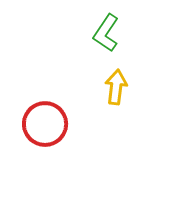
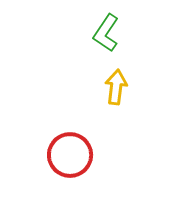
red circle: moved 25 px right, 31 px down
